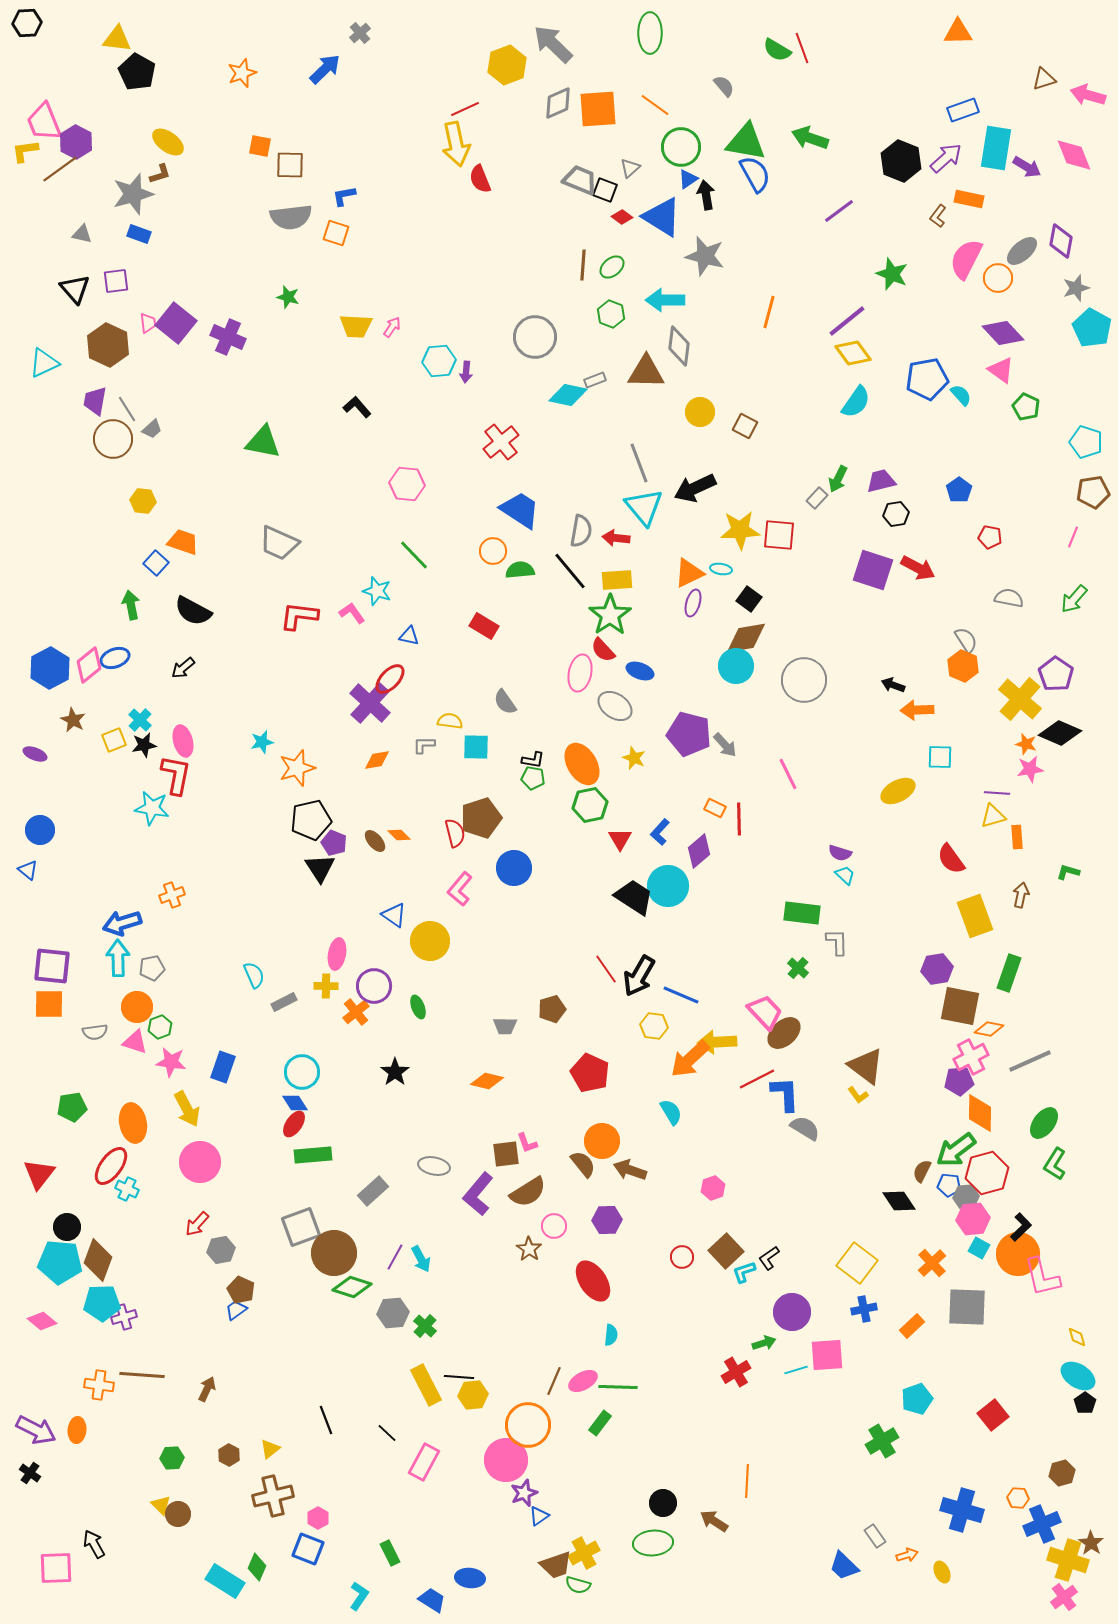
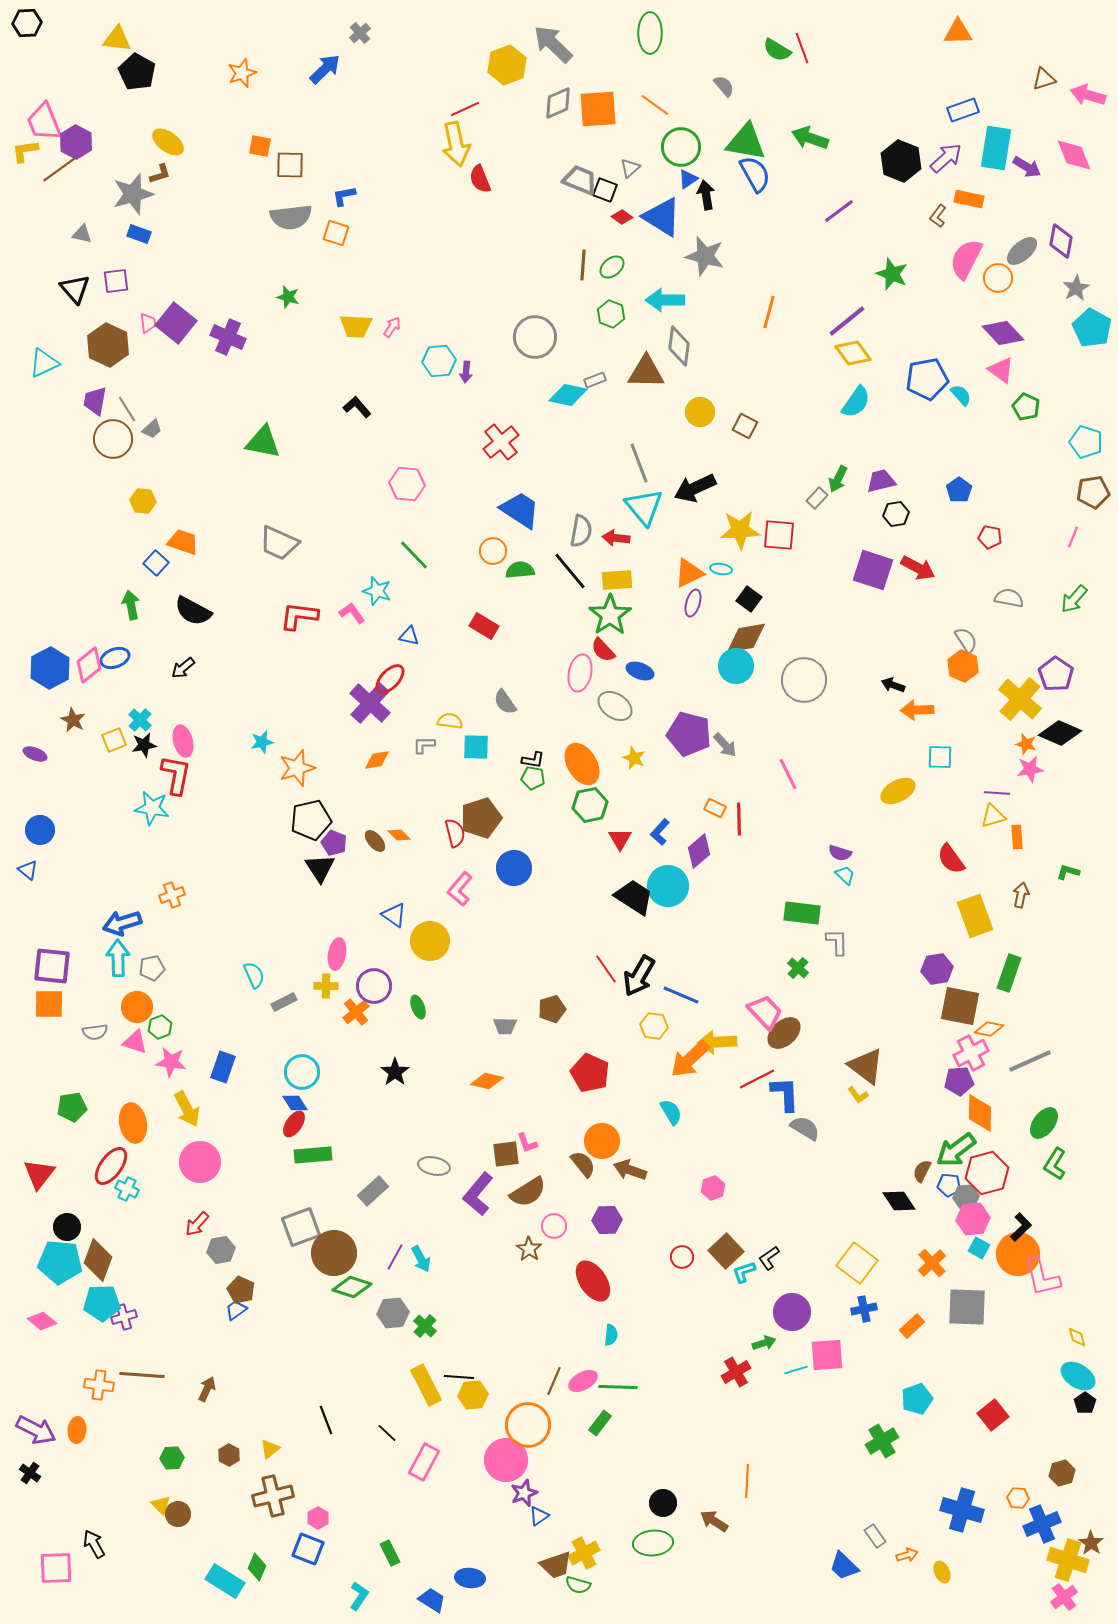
gray star at (1076, 288): rotated 12 degrees counterclockwise
pink cross at (971, 1057): moved 4 px up
